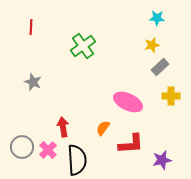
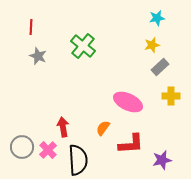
cyan star: rotated 14 degrees counterclockwise
green cross: rotated 15 degrees counterclockwise
gray star: moved 5 px right, 26 px up
black semicircle: moved 1 px right
